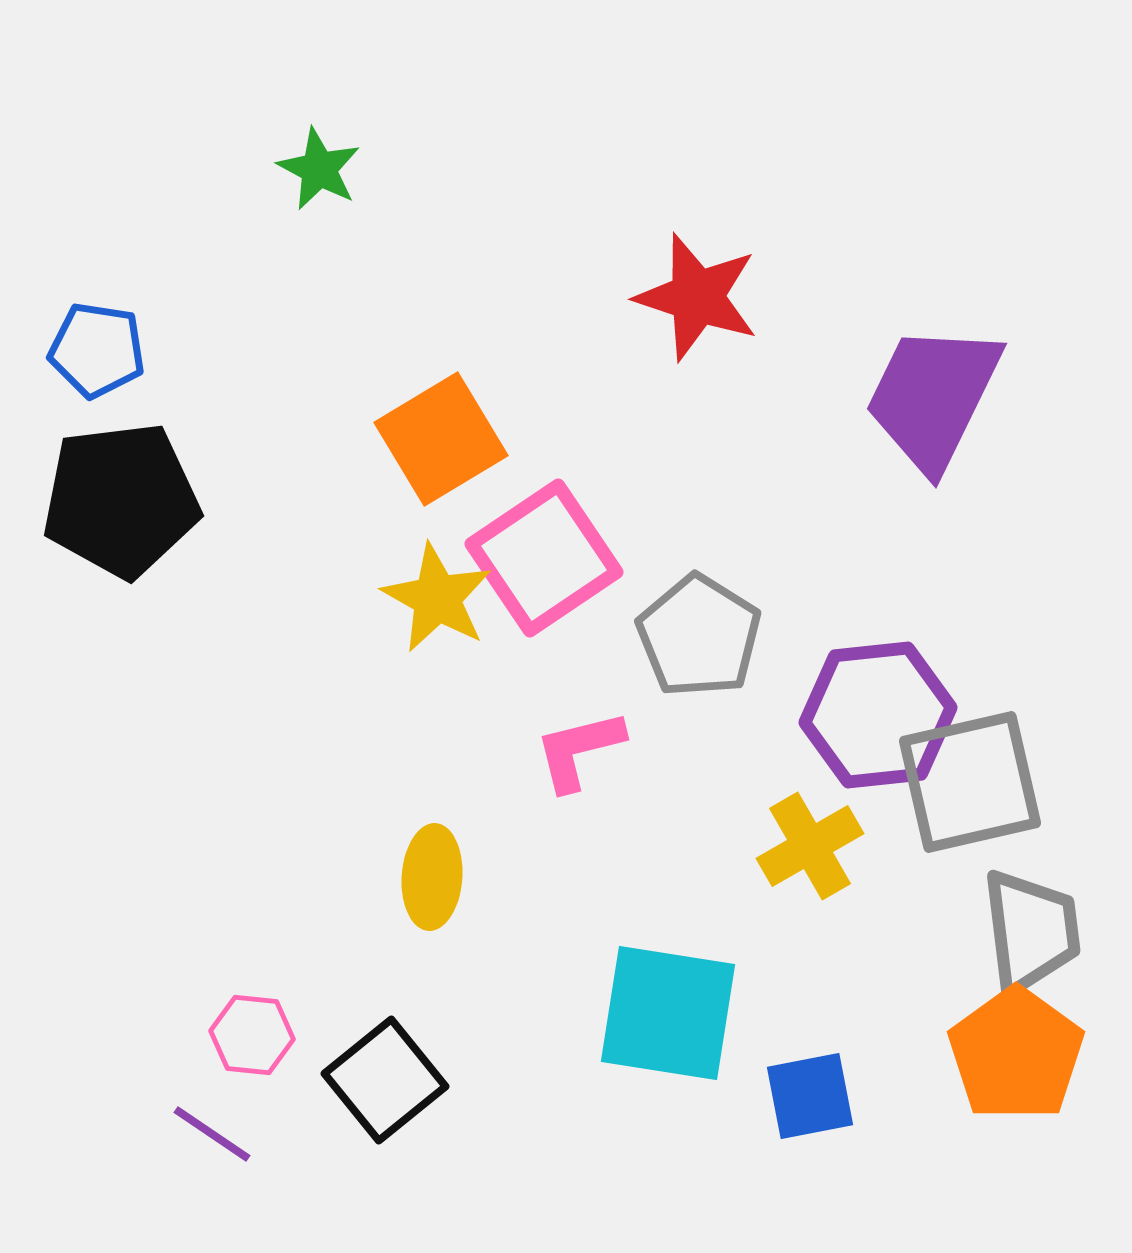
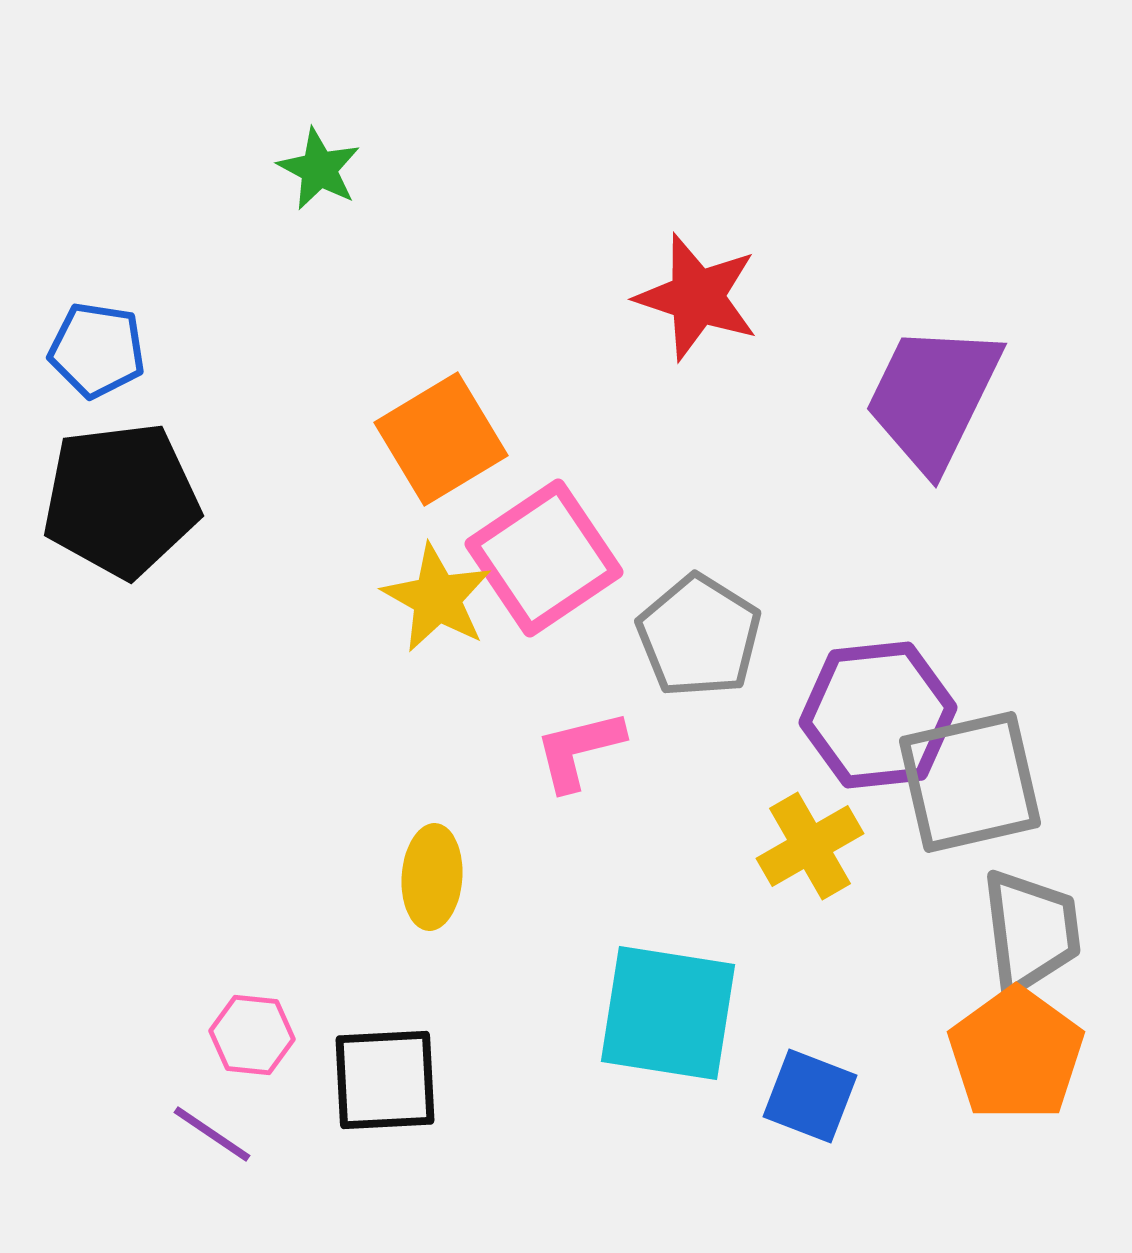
black square: rotated 36 degrees clockwise
blue square: rotated 32 degrees clockwise
